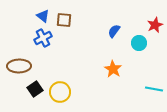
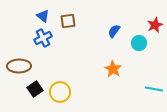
brown square: moved 4 px right, 1 px down; rotated 14 degrees counterclockwise
